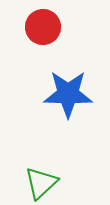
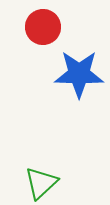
blue star: moved 11 px right, 20 px up
